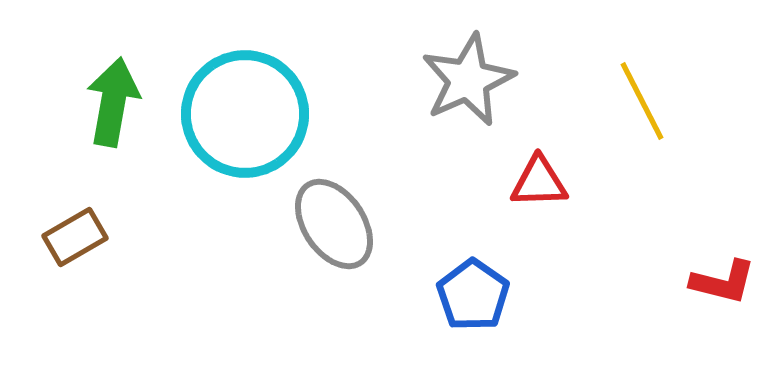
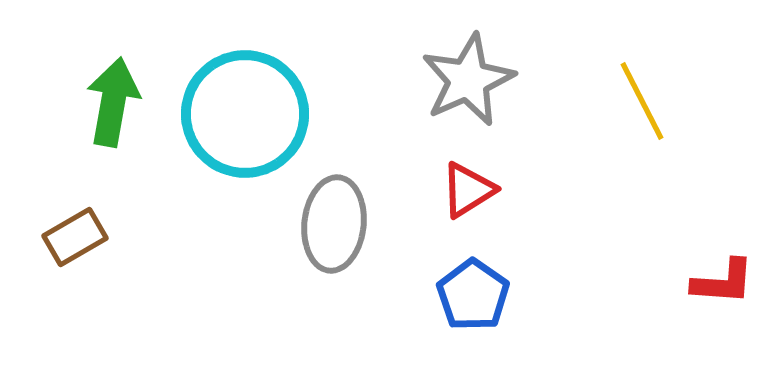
red triangle: moved 71 px left, 8 px down; rotated 30 degrees counterclockwise
gray ellipse: rotated 40 degrees clockwise
red L-shape: rotated 10 degrees counterclockwise
